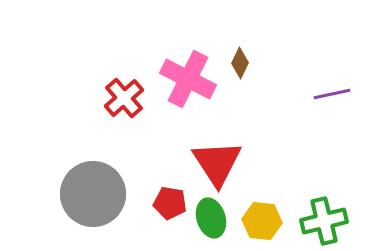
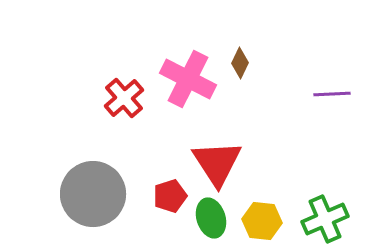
purple line: rotated 9 degrees clockwise
red pentagon: moved 7 px up; rotated 28 degrees counterclockwise
green cross: moved 1 px right, 2 px up; rotated 9 degrees counterclockwise
